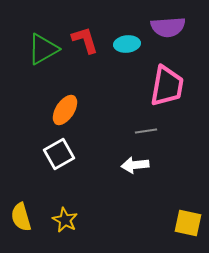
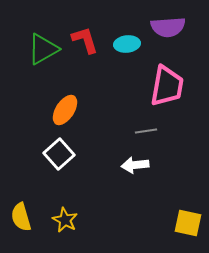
white square: rotated 12 degrees counterclockwise
